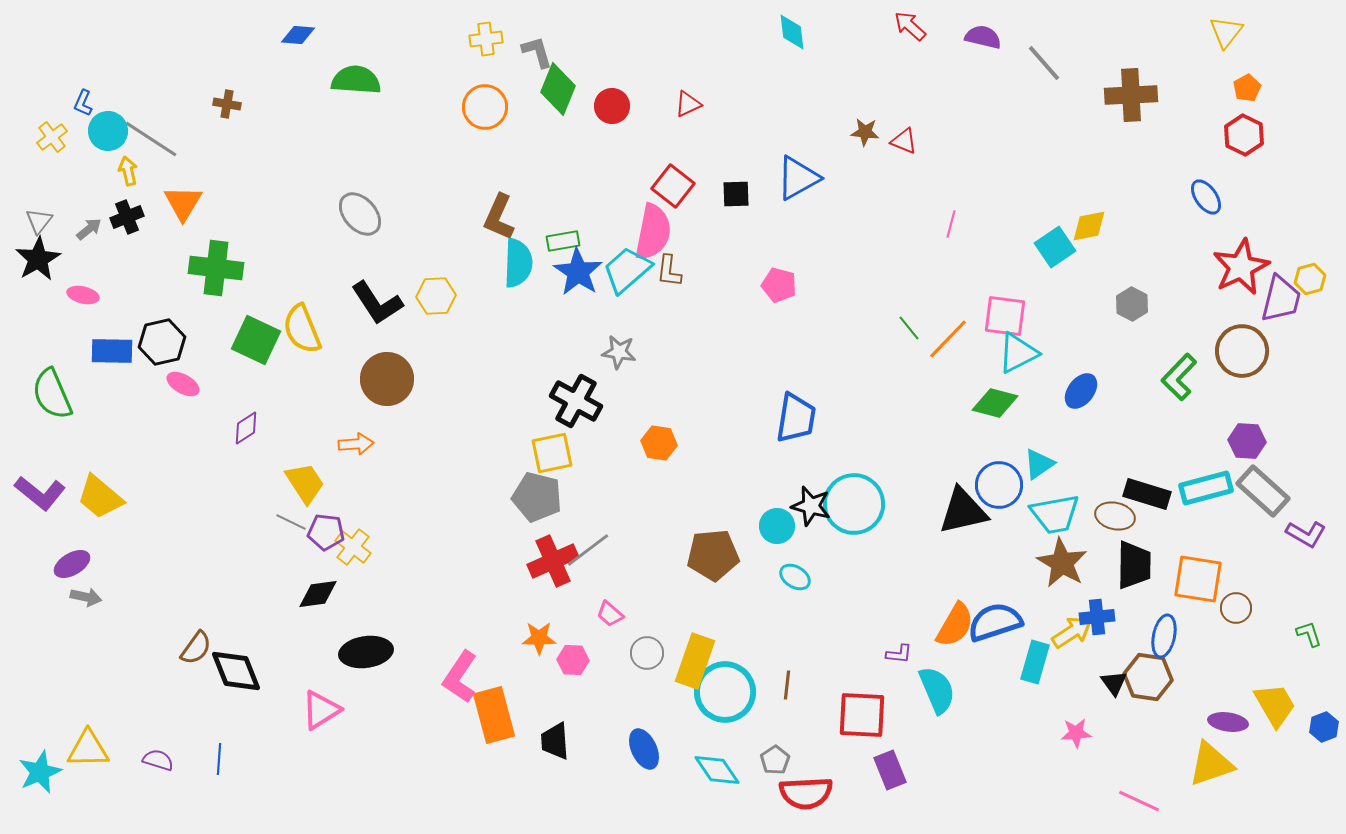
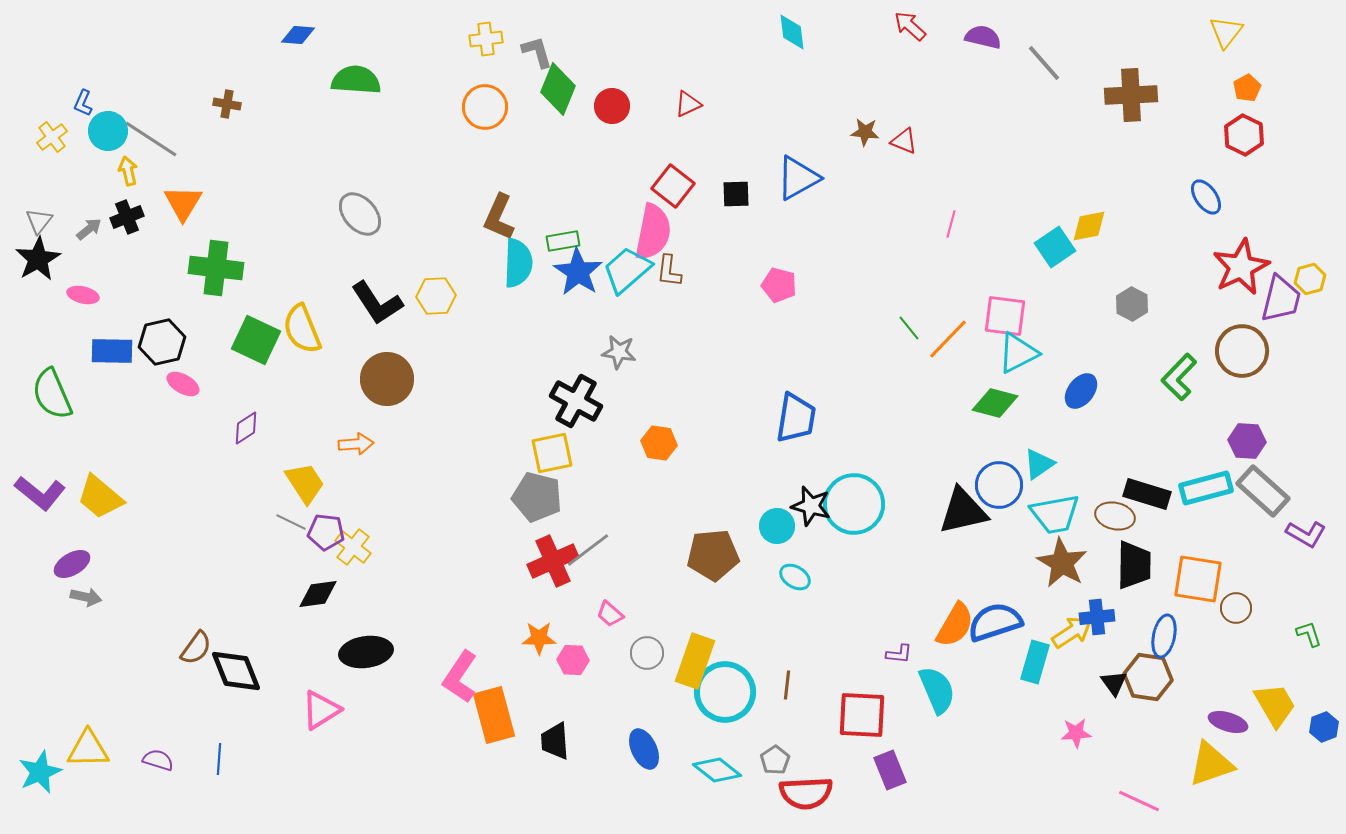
purple ellipse at (1228, 722): rotated 9 degrees clockwise
cyan diamond at (717, 770): rotated 18 degrees counterclockwise
